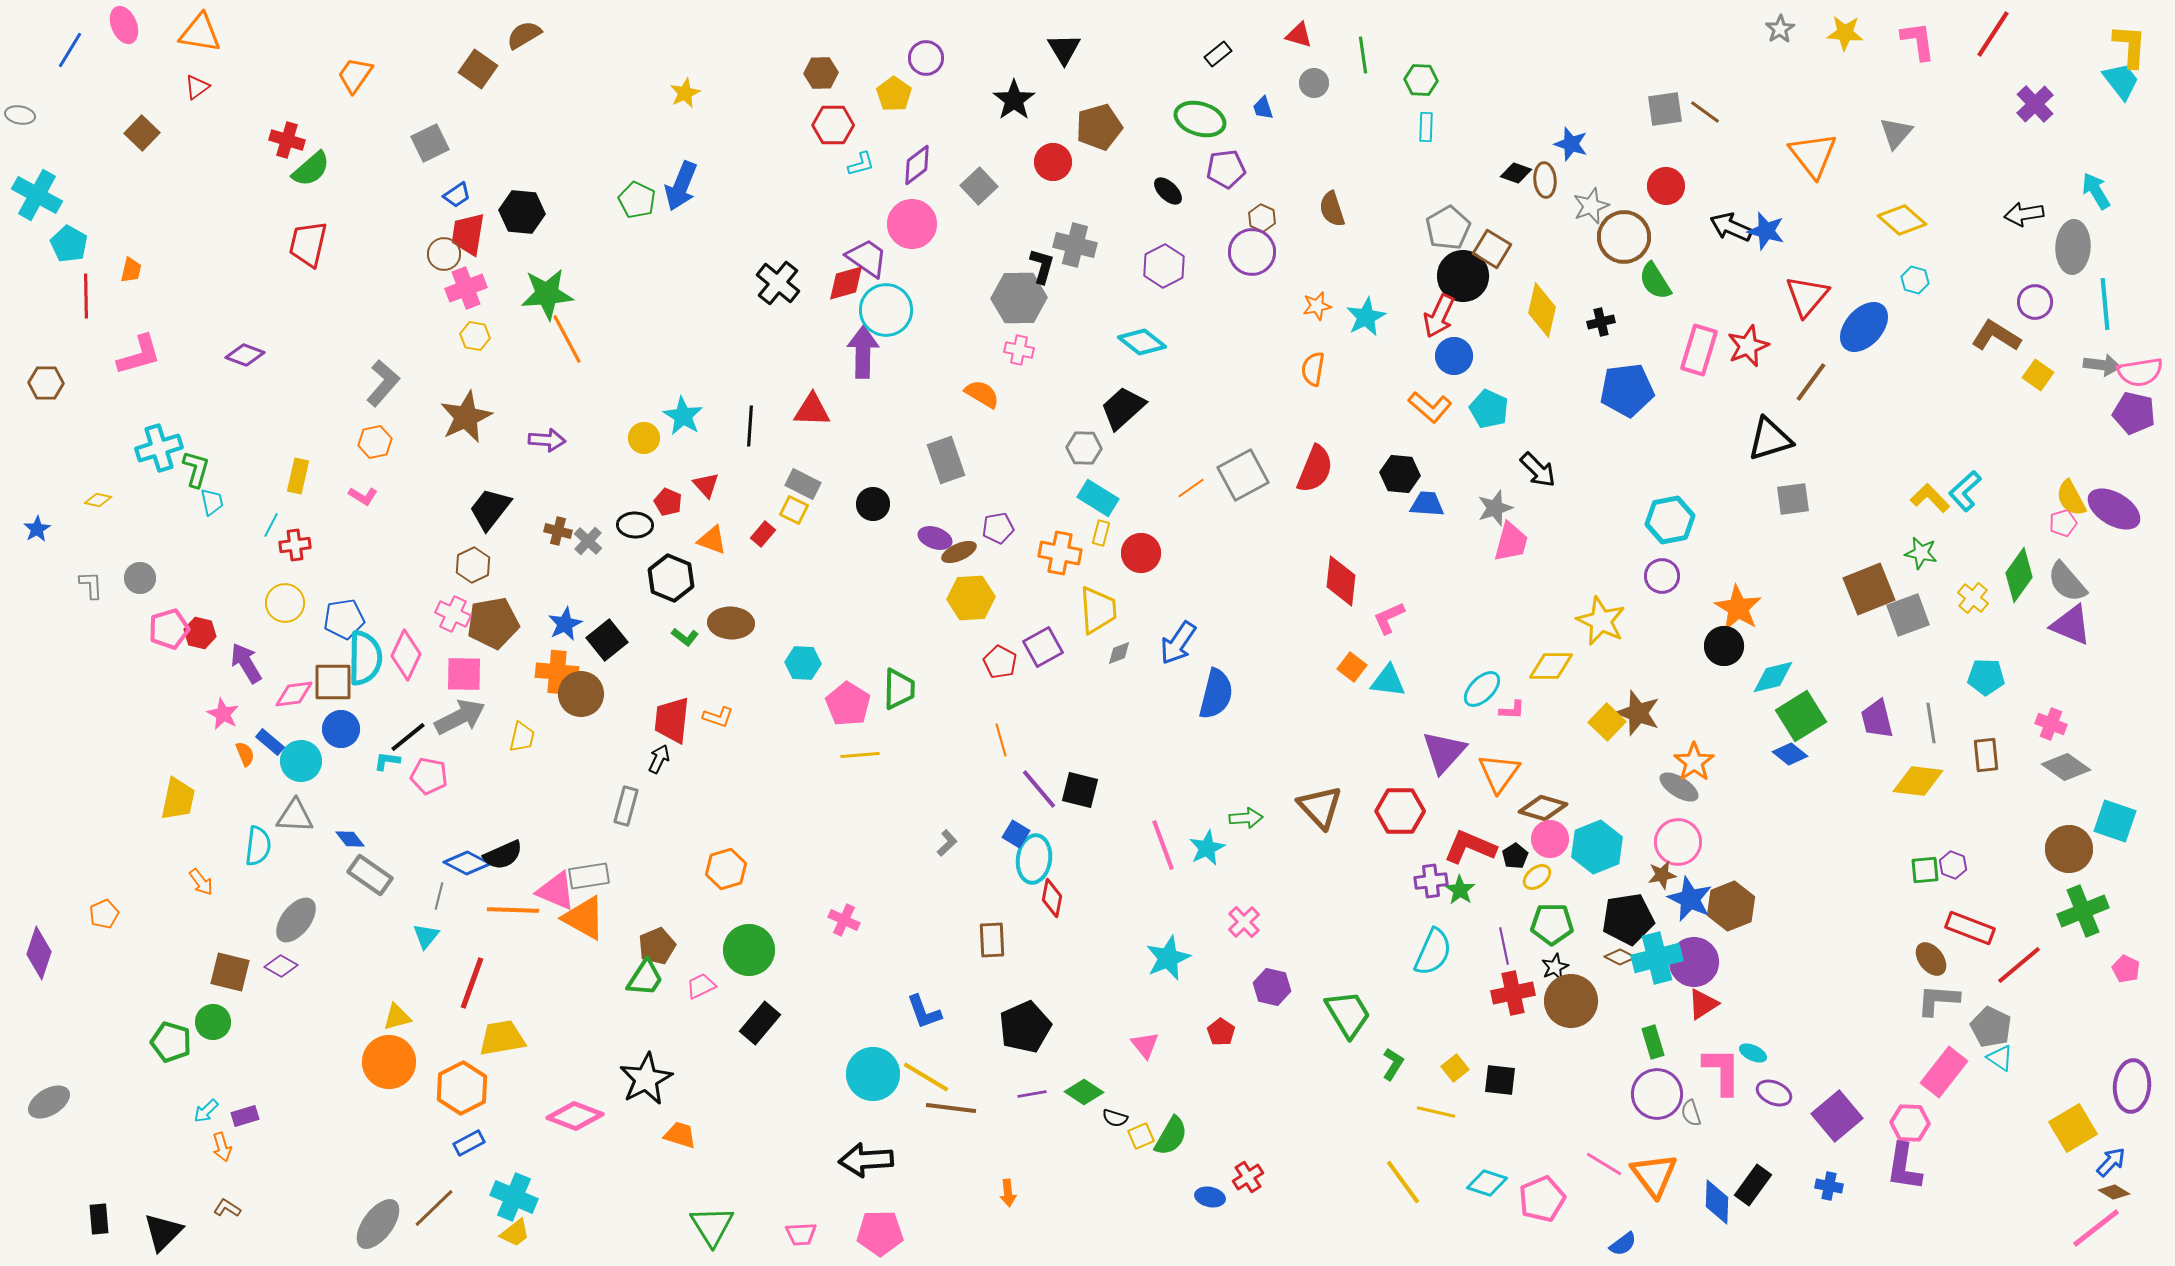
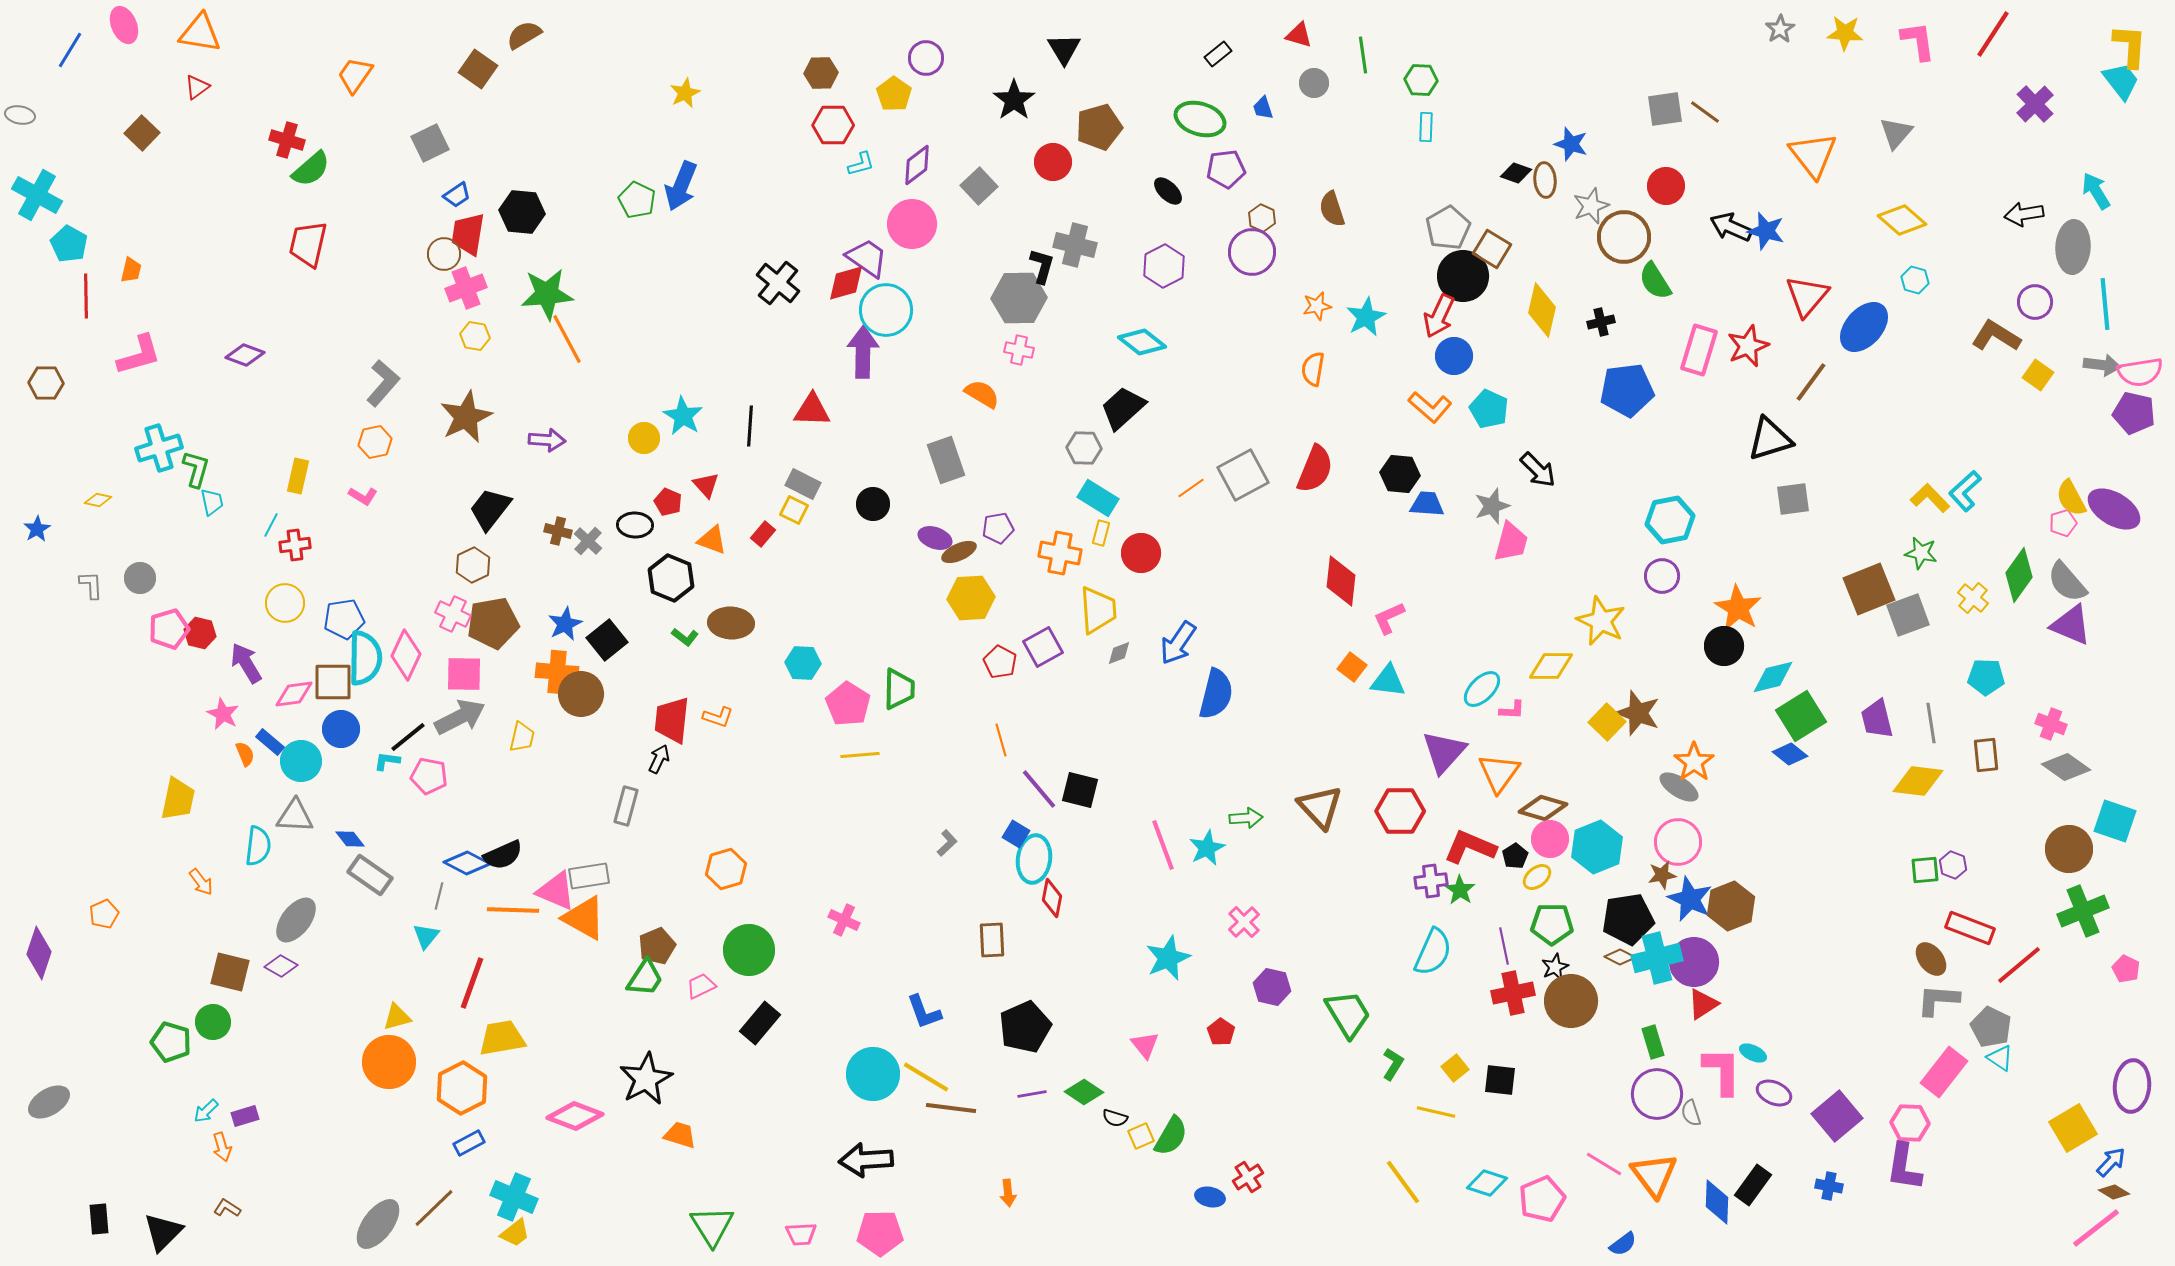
gray star at (1495, 508): moved 3 px left, 2 px up
